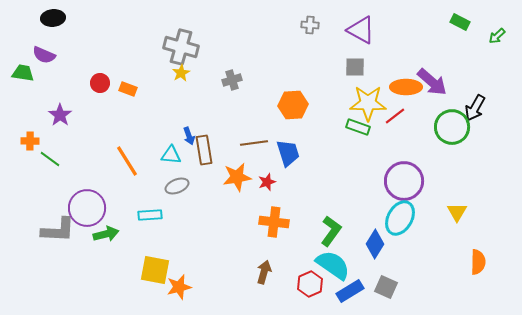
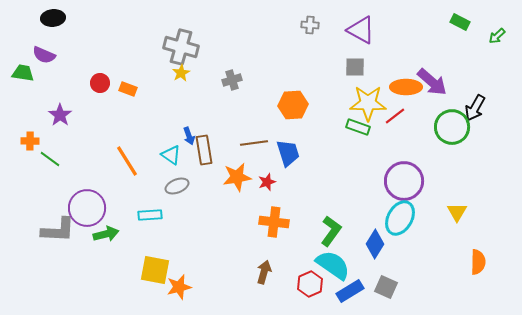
cyan triangle at (171, 155): rotated 30 degrees clockwise
